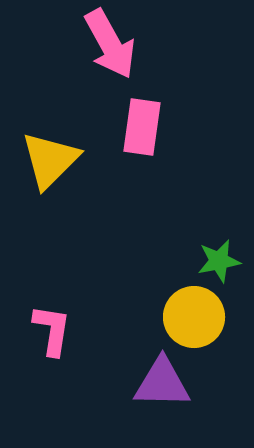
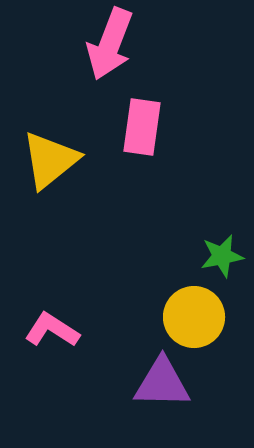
pink arrow: rotated 50 degrees clockwise
yellow triangle: rotated 6 degrees clockwise
green star: moved 3 px right, 5 px up
pink L-shape: rotated 66 degrees counterclockwise
